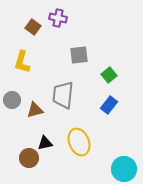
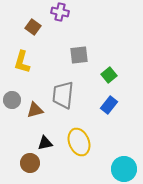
purple cross: moved 2 px right, 6 px up
brown circle: moved 1 px right, 5 px down
